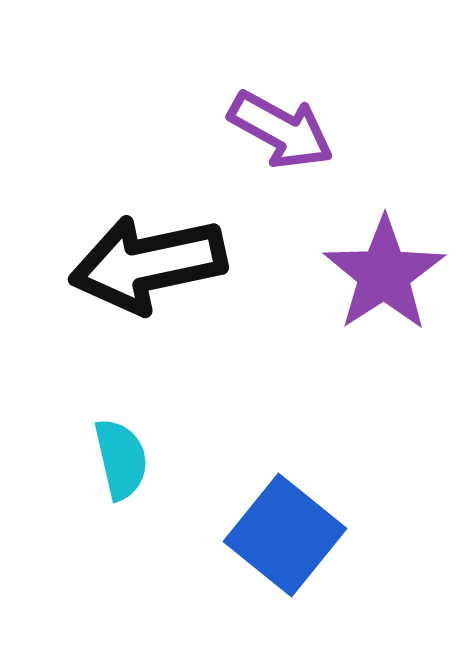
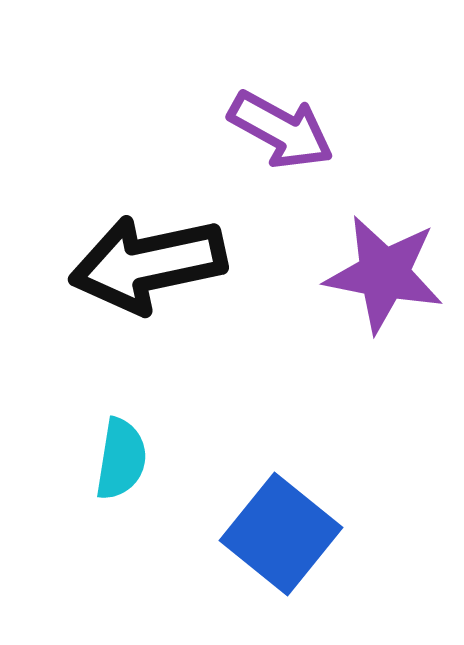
purple star: rotated 28 degrees counterclockwise
cyan semicircle: rotated 22 degrees clockwise
blue square: moved 4 px left, 1 px up
